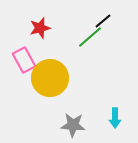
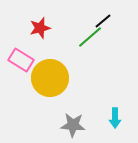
pink rectangle: moved 3 px left; rotated 30 degrees counterclockwise
